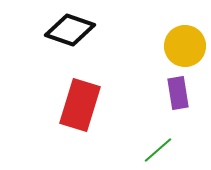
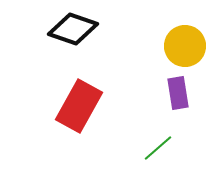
black diamond: moved 3 px right, 1 px up
red rectangle: moved 1 px left, 1 px down; rotated 12 degrees clockwise
green line: moved 2 px up
